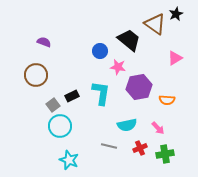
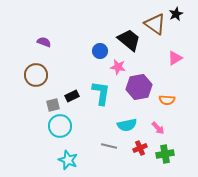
gray square: rotated 24 degrees clockwise
cyan star: moved 1 px left
